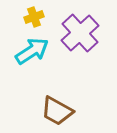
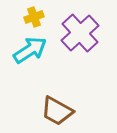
cyan arrow: moved 2 px left, 1 px up
